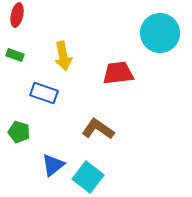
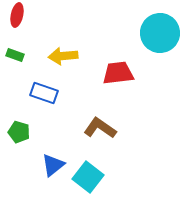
yellow arrow: rotated 96 degrees clockwise
brown L-shape: moved 2 px right, 1 px up
